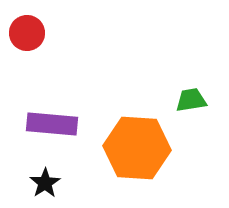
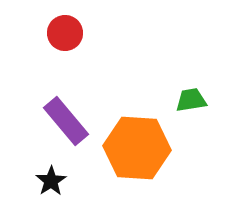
red circle: moved 38 px right
purple rectangle: moved 14 px right, 3 px up; rotated 45 degrees clockwise
black star: moved 6 px right, 2 px up
